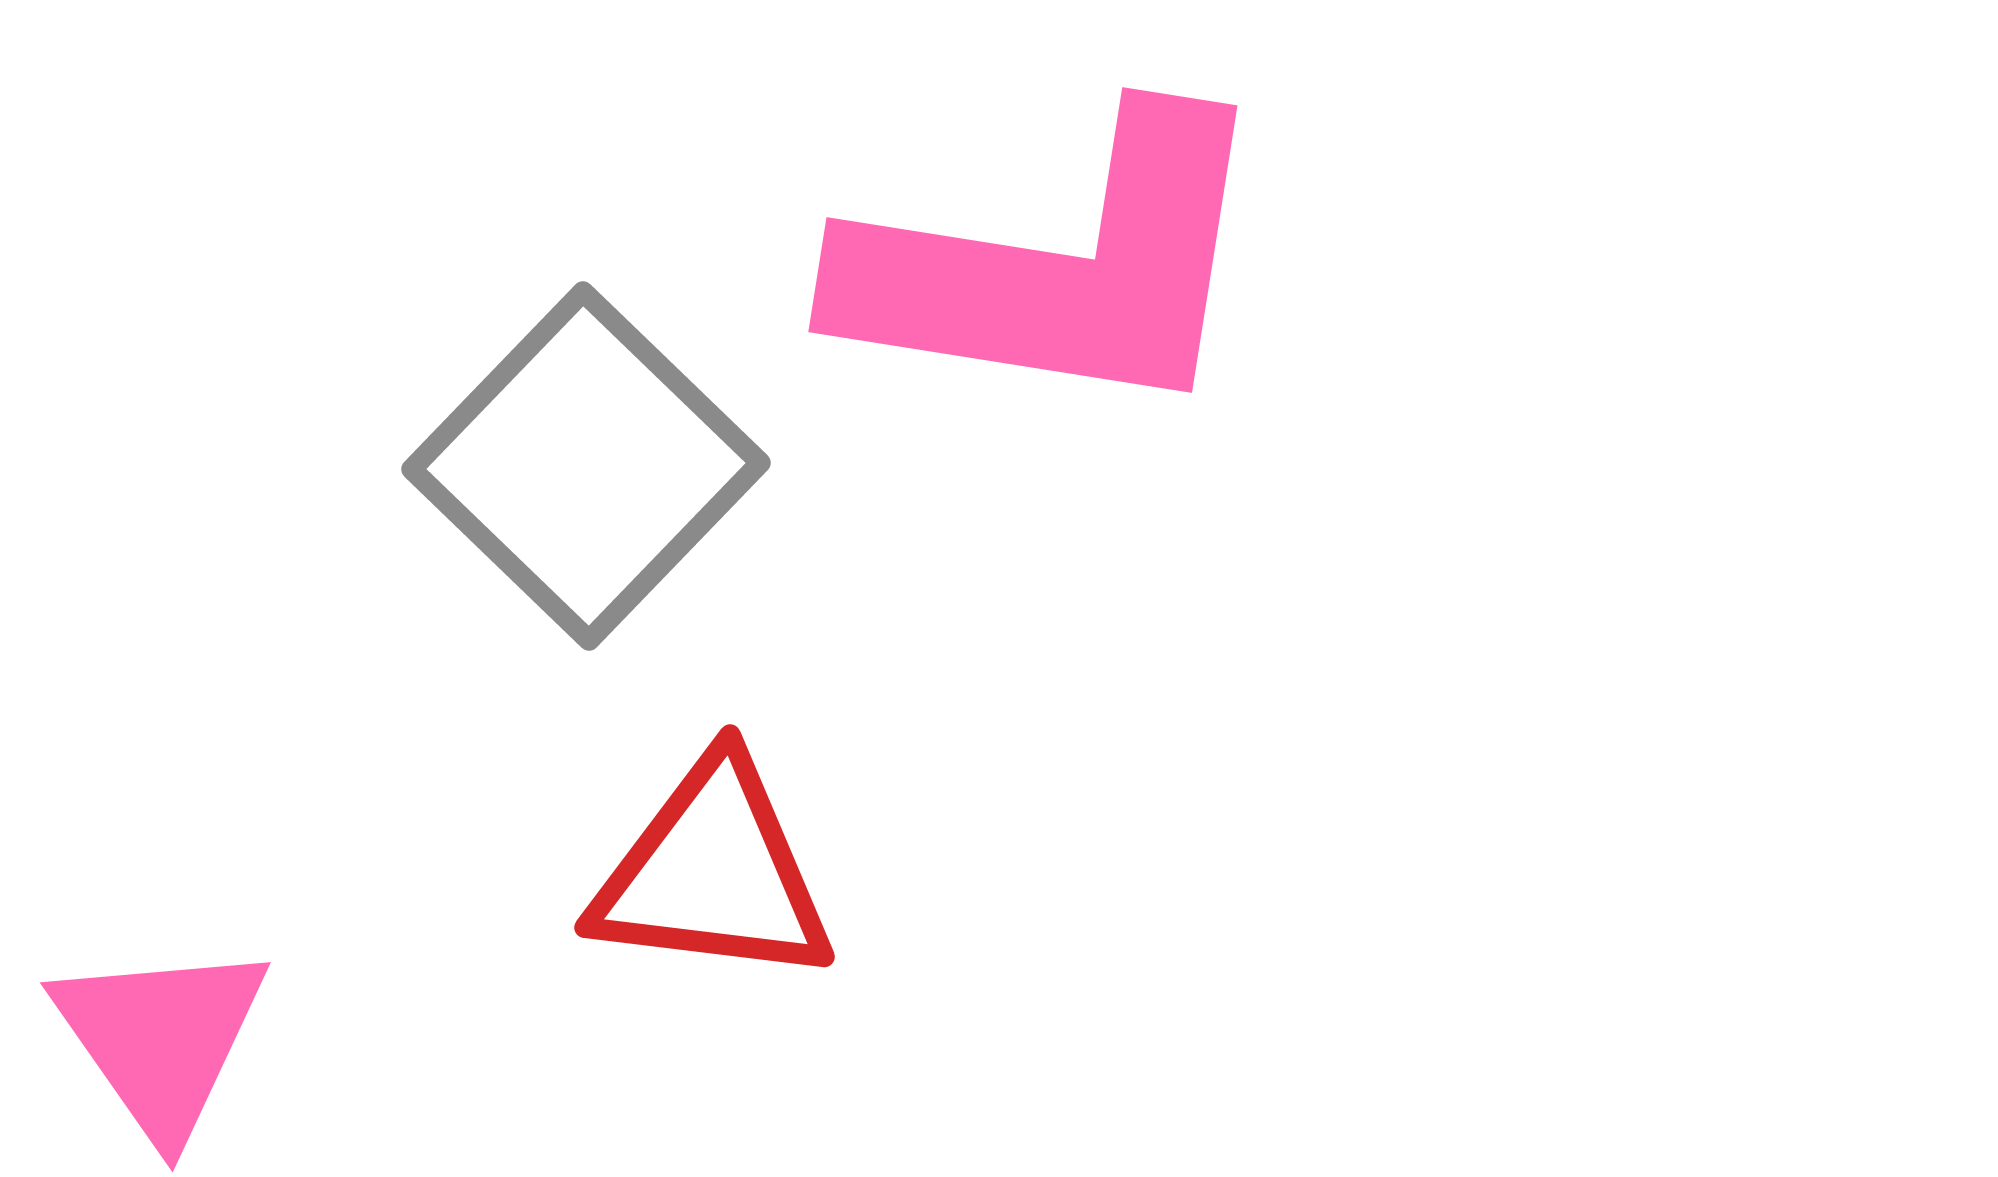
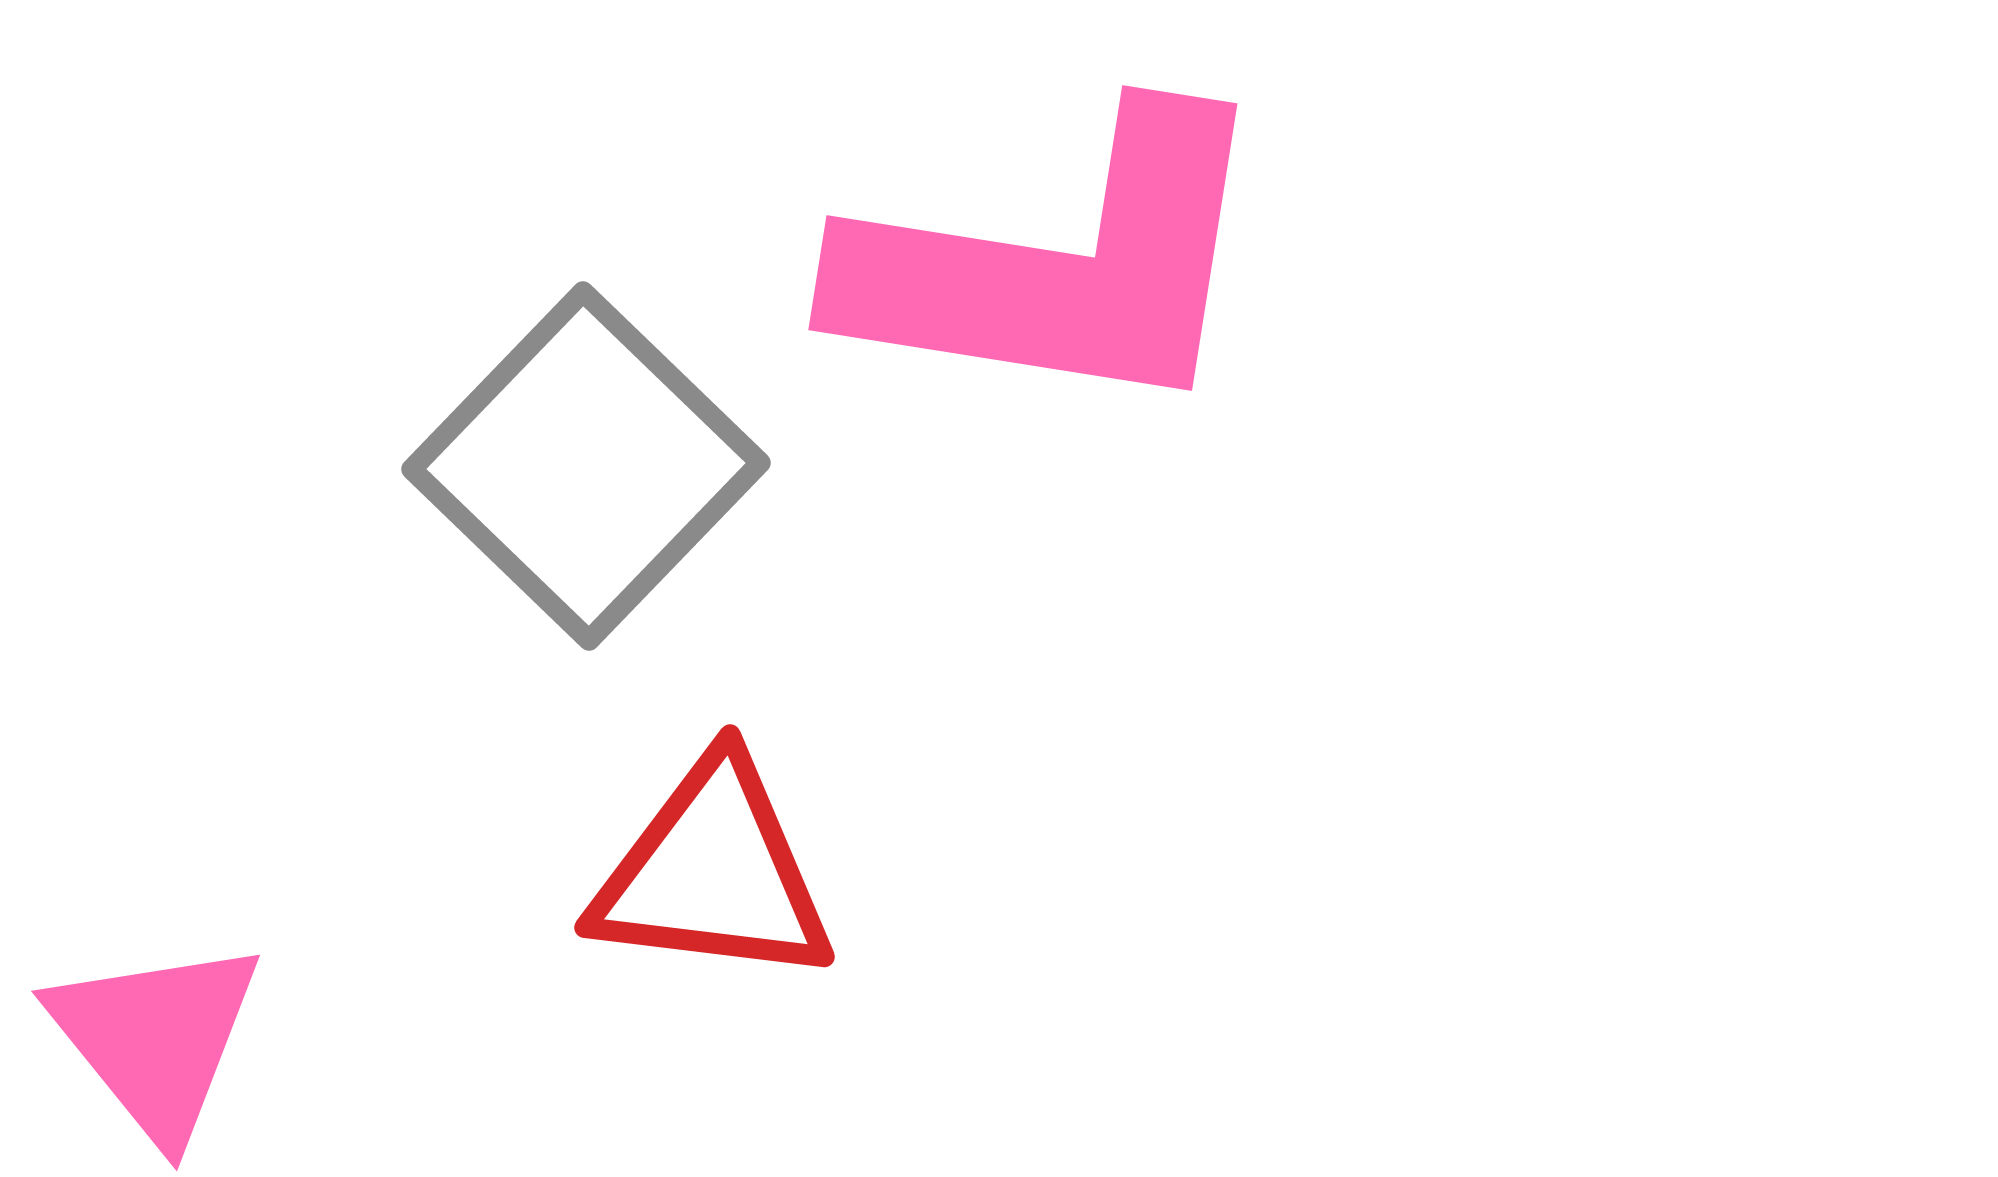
pink L-shape: moved 2 px up
pink triangle: moved 5 px left; rotated 4 degrees counterclockwise
